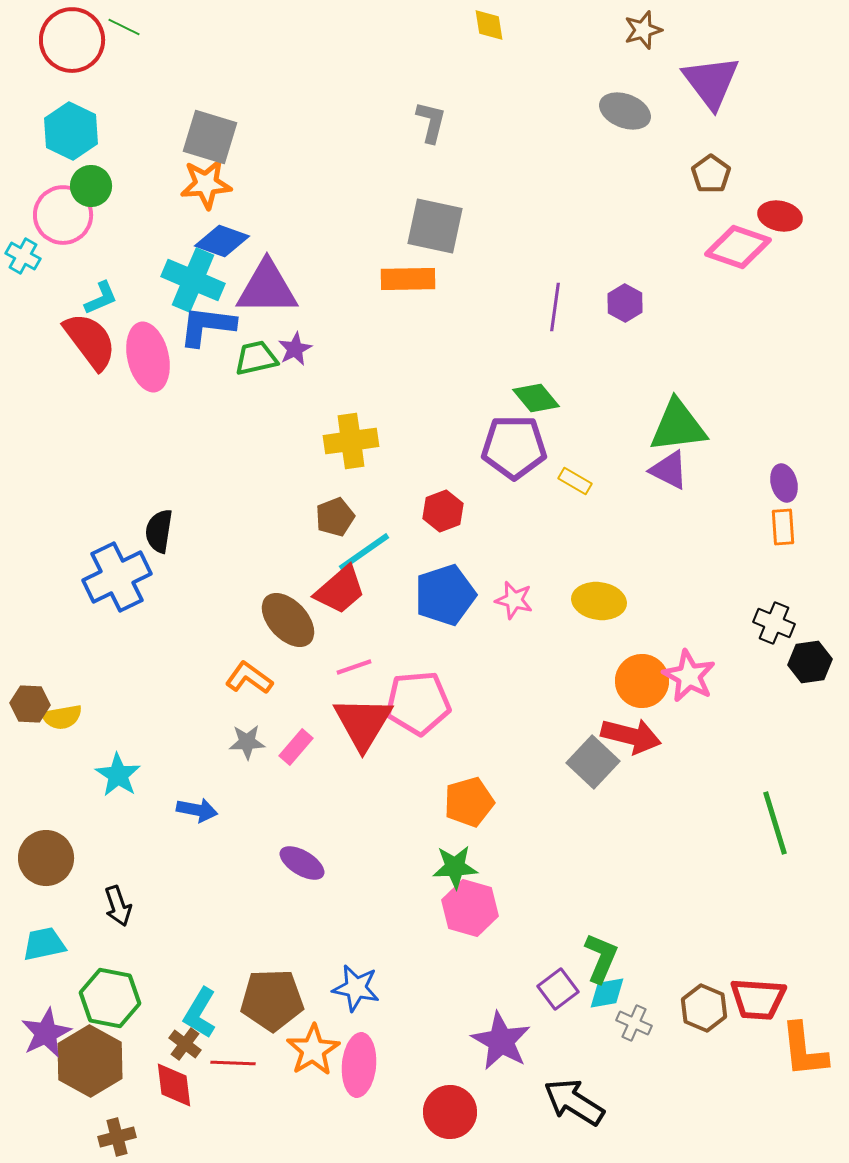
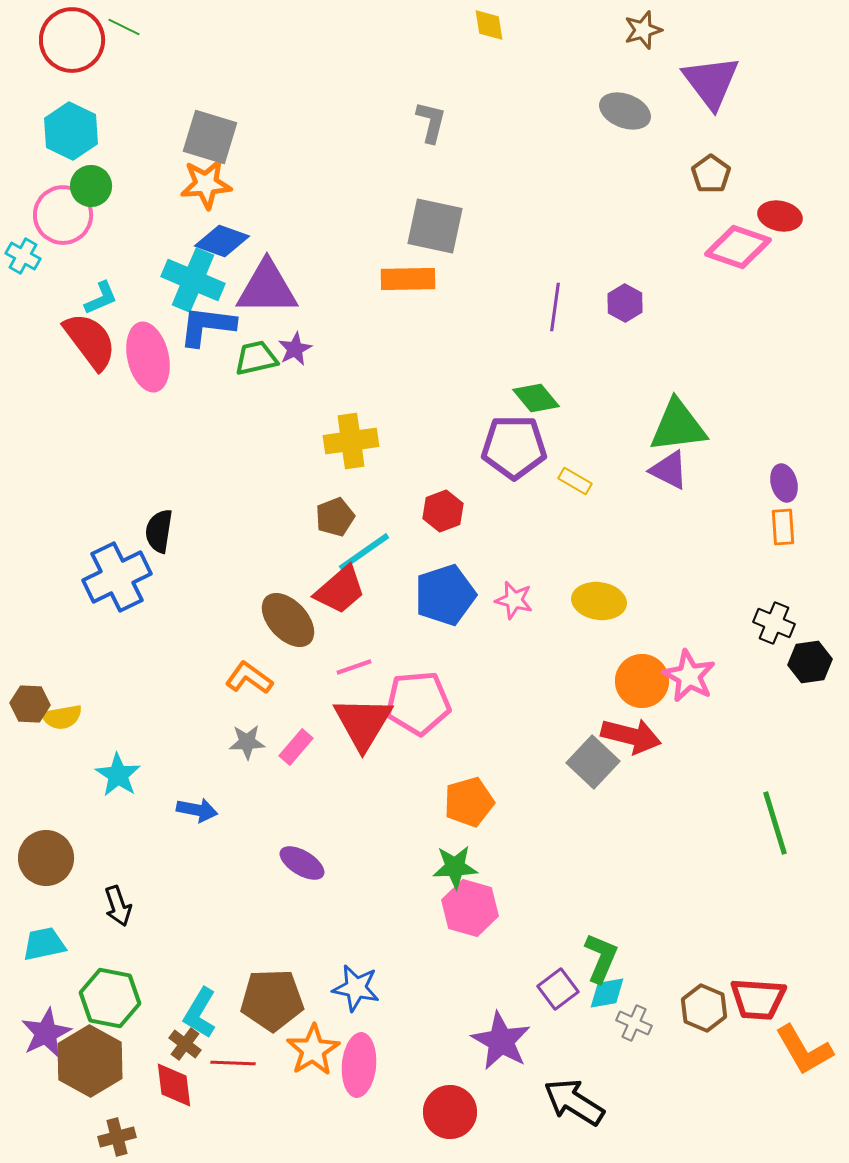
orange L-shape at (804, 1050): rotated 24 degrees counterclockwise
